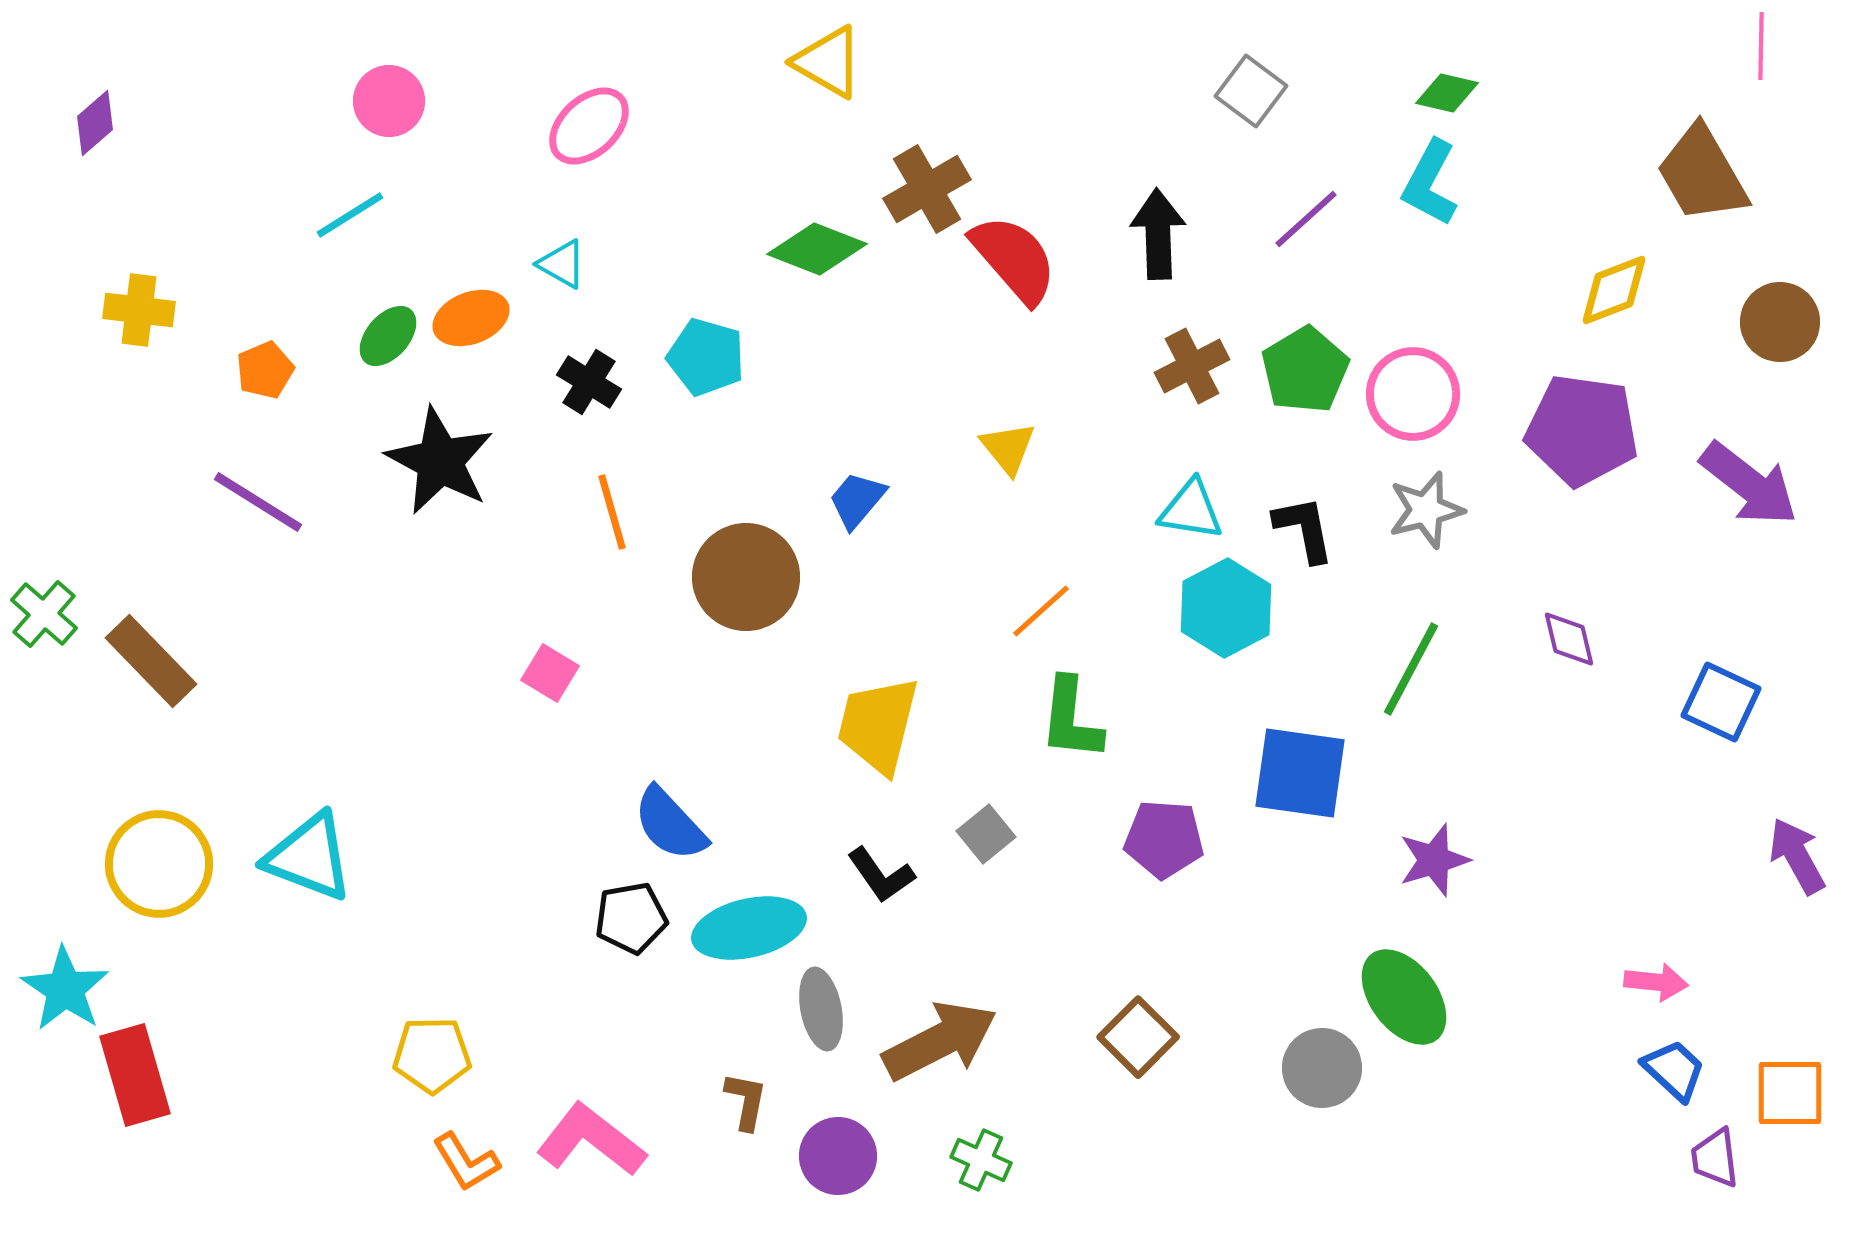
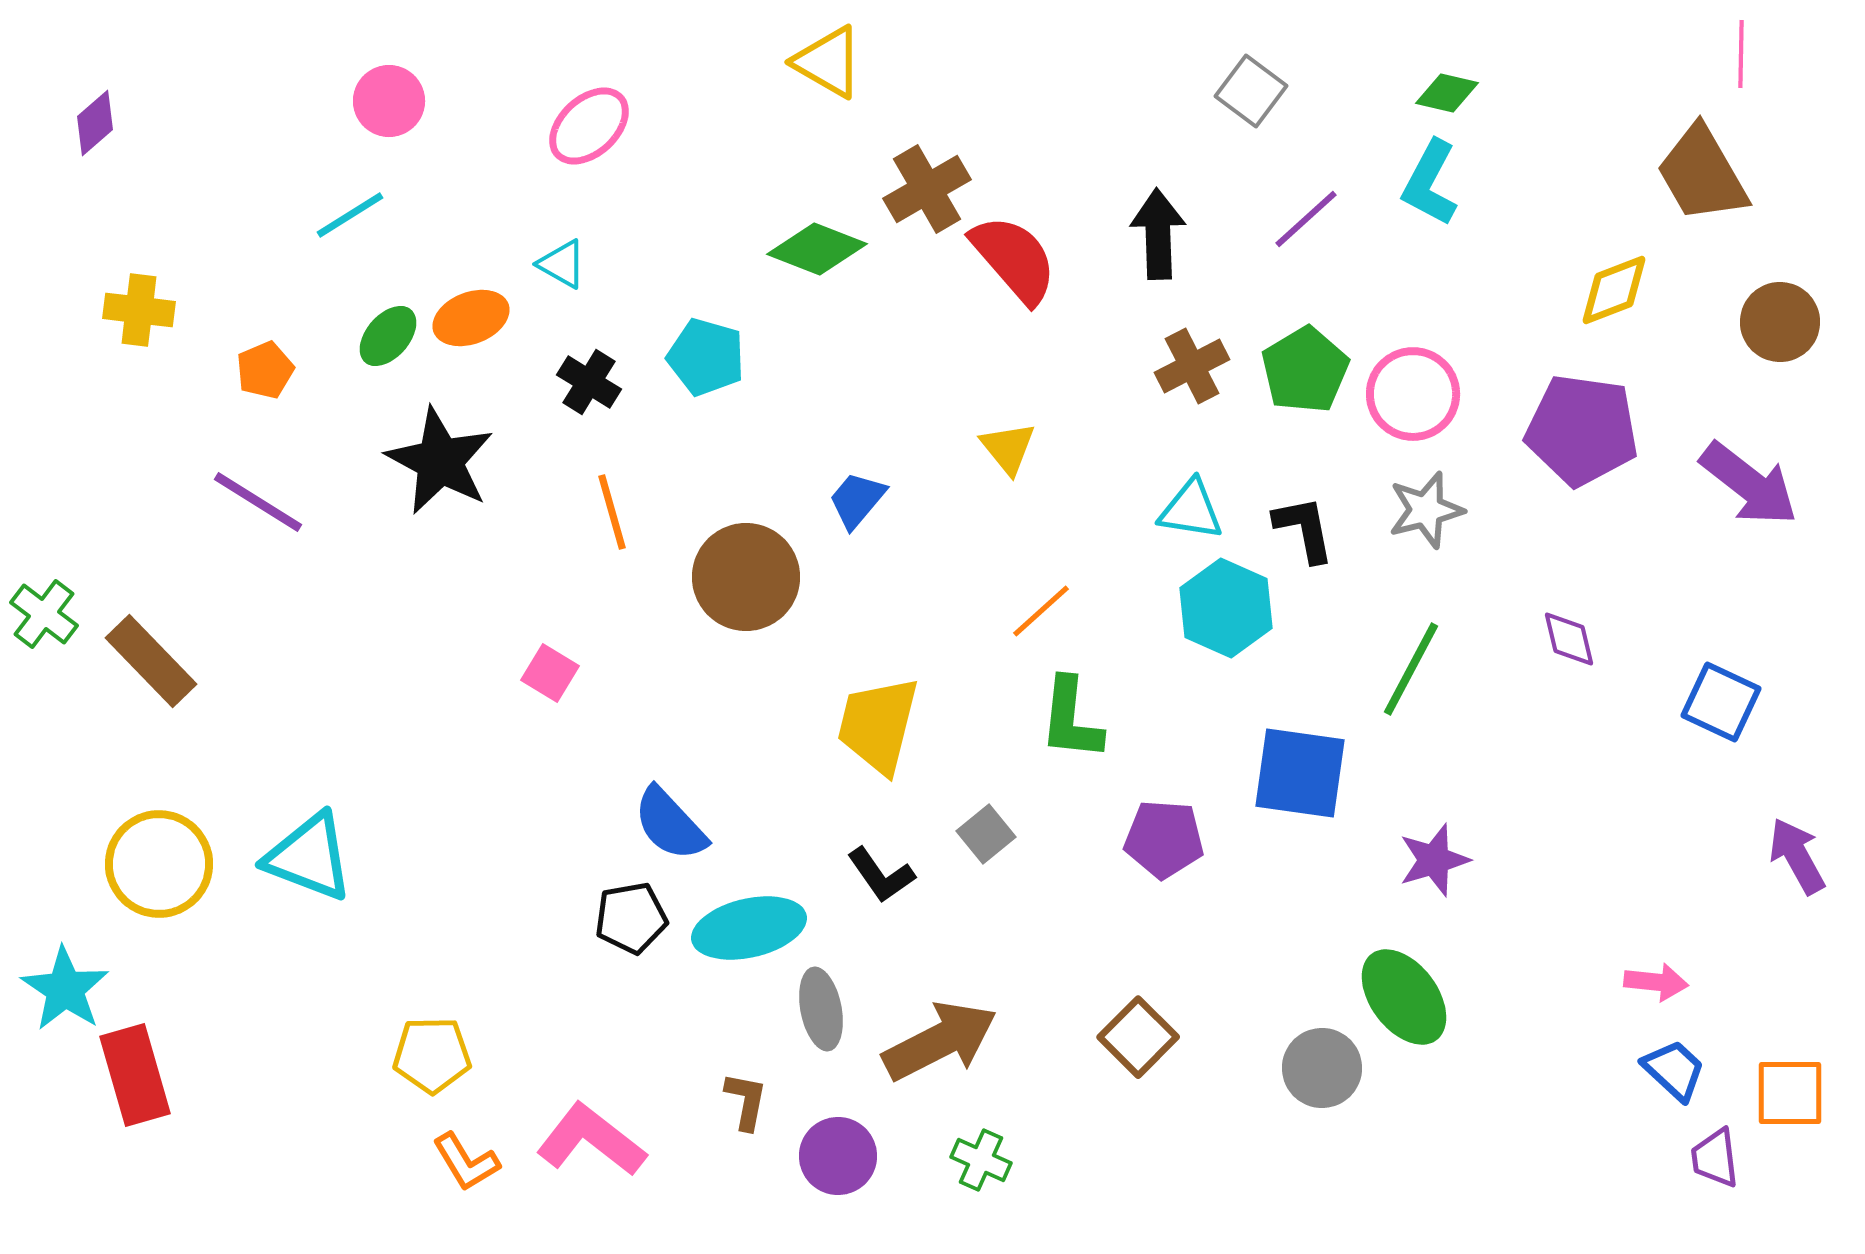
pink line at (1761, 46): moved 20 px left, 8 px down
cyan hexagon at (1226, 608): rotated 8 degrees counterclockwise
green cross at (44, 614): rotated 4 degrees counterclockwise
